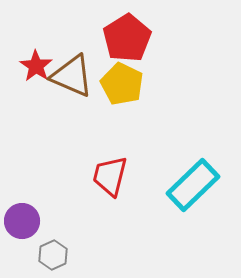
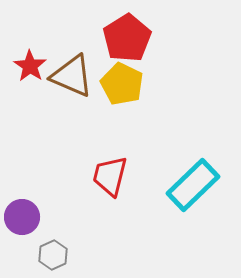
red star: moved 6 px left
purple circle: moved 4 px up
